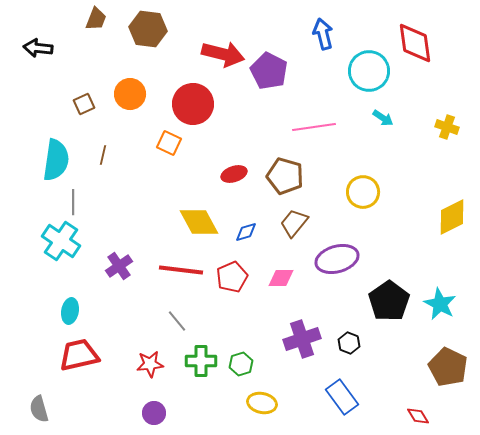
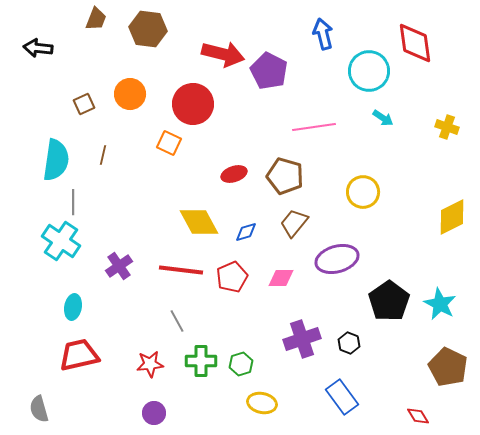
cyan ellipse at (70, 311): moved 3 px right, 4 px up
gray line at (177, 321): rotated 10 degrees clockwise
